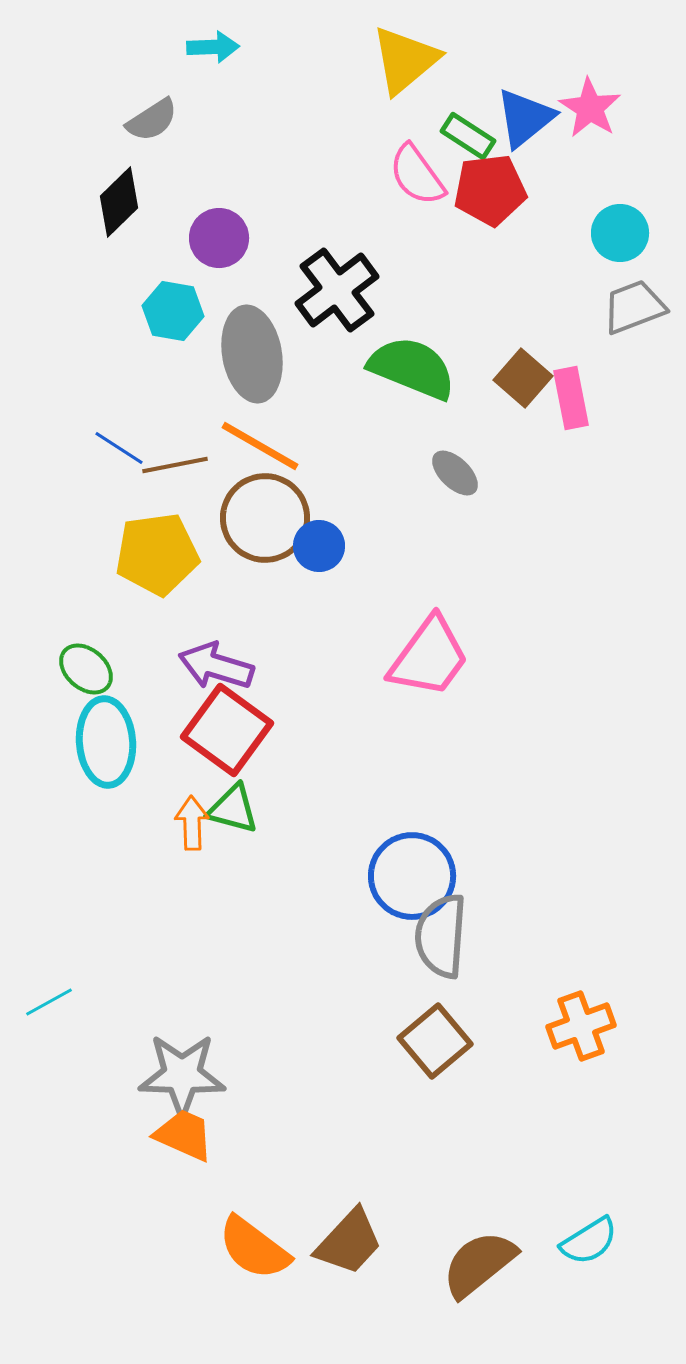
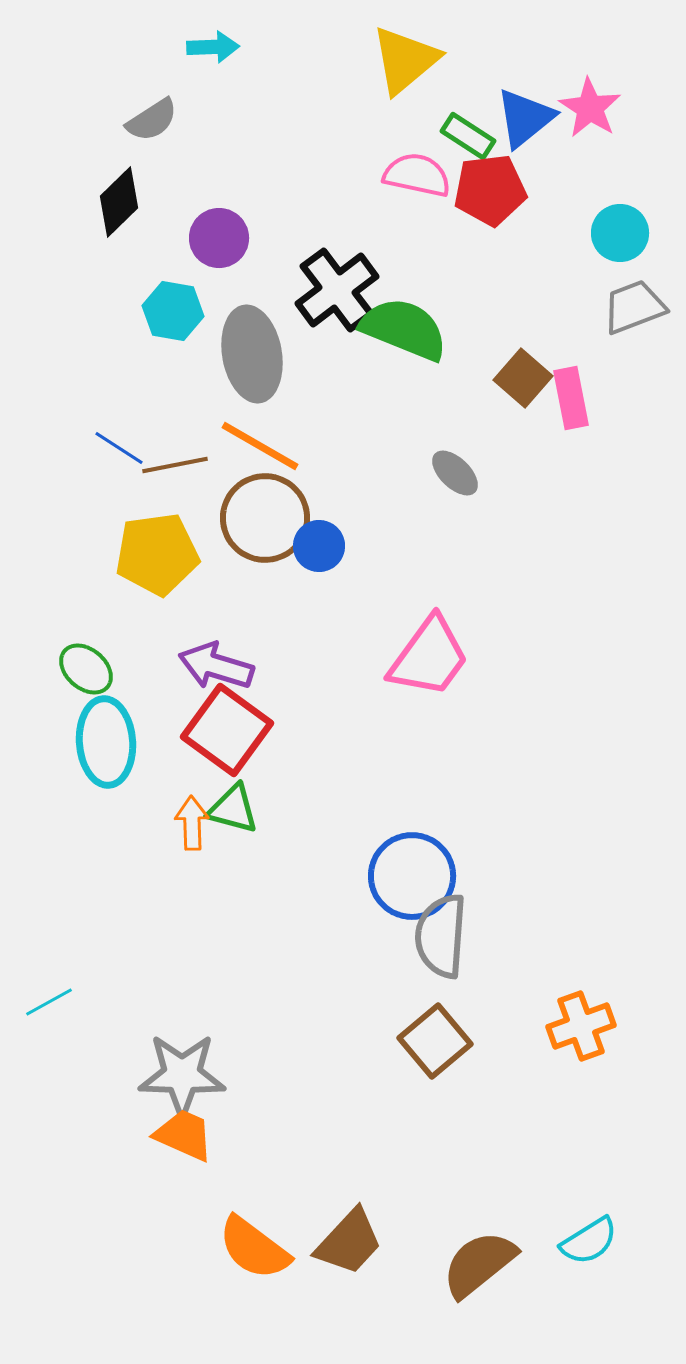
pink semicircle at (417, 175): rotated 138 degrees clockwise
green semicircle at (412, 368): moved 8 px left, 39 px up
